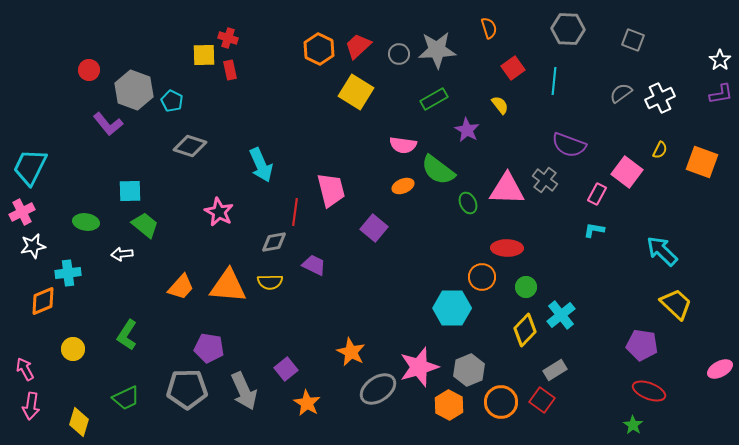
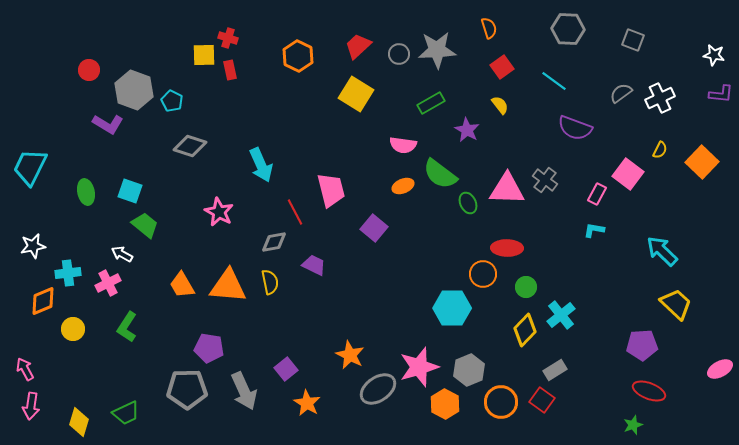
orange hexagon at (319, 49): moved 21 px left, 7 px down
white star at (720, 60): moved 6 px left, 5 px up; rotated 25 degrees counterclockwise
red square at (513, 68): moved 11 px left, 1 px up
cyan line at (554, 81): rotated 60 degrees counterclockwise
yellow square at (356, 92): moved 2 px down
purple L-shape at (721, 94): rotated 15 degrees clockwise
green rectangle at (434, 99): moved 3 px left, 4 px down
purple L-shape at (108, 124): rotated 20 degrees counterclockwise
purple semicircle at (569, 145): moved 6 px right, 17 px up
orange square at (702, 162): rotated 24 degrees clockwise
green semicircle at (438, 170): moved 2 px right, 4 px down
pink square at (627, 172): moved 1 px right, 2 px down
cyan square at (130, 191): rotated 20 degrees clockwise
pink cross at (22, 212): moved 86 px right, 71 px down
red line at (295, 212): rotated 36 degrees counterclockwise
green ellipse at (86, 222): moved 30 px up; rotated 70 degrees clockwise
white arrow at (122, 254): rotated 35 degrees clockwise
orange circle at (482, 277): moved 1 px right, 3 px up
yellow semicircle at (270, 282): rotated 100 degrees counterclockwise
orange trapezoid at (181, 287): moved 1 px right, 2 px up; rotated 108 degrees clockwise
green L-shape at (127, 335): moved 8 px up
purple pentagon at (642, 345): rotated 12 degrees counterclockwise
yellow circle at (73, 349): moved 20 px up
orange star at (351, 352): moved 1 px left, 3 px down
green trapezoid at (126, 398): moved 15 px down
orange hexagon at (449, 405): moved 4 px left, 1 px up
green star at (633, 425): rotated 18 degrees clockwise
